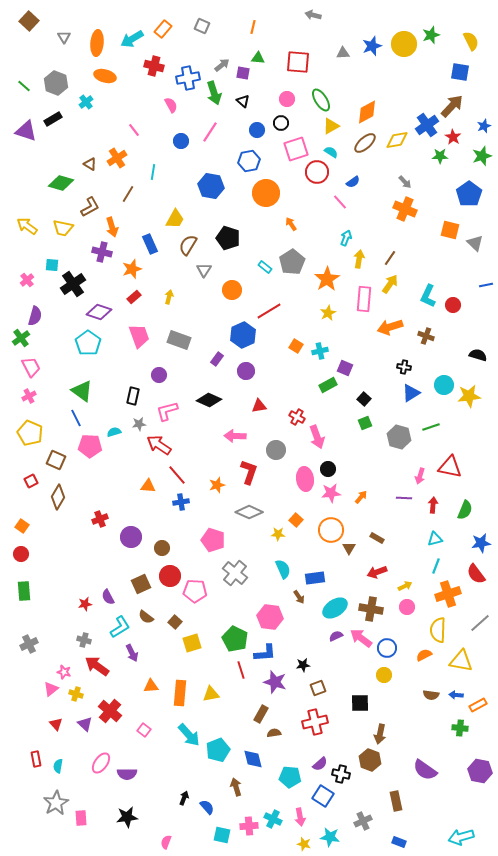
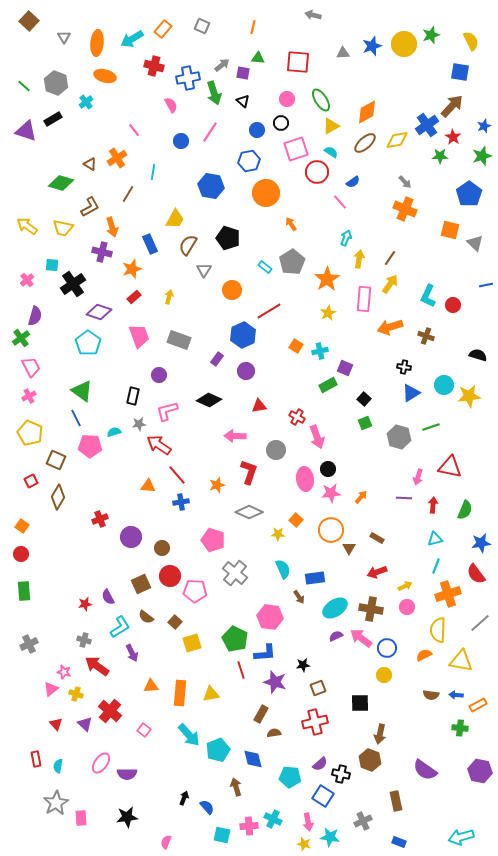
pink arrow at (420, 476): moved 2 px left, 1 px down
pink arrow at (300, 817): moved 8 px right, 5 px down
